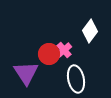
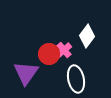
white diamond: moved 3 px left, 5 px down
purple triangle: rotated 8 degrees clockwise
